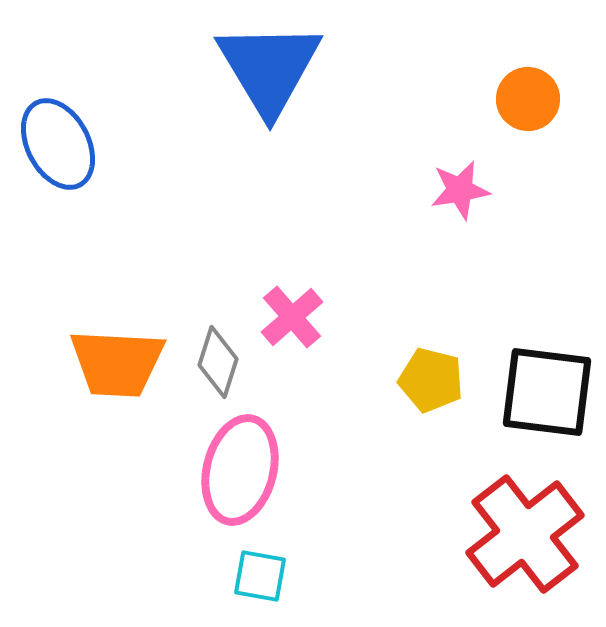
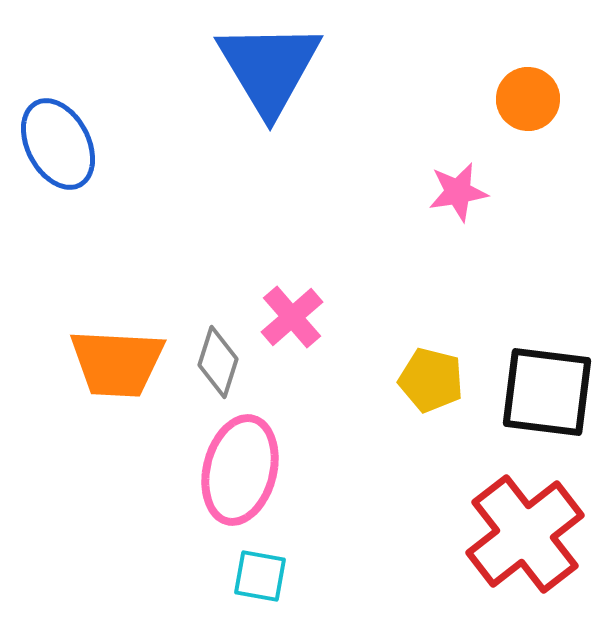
pink star: moved 2 px left, 2 px down
